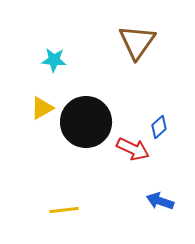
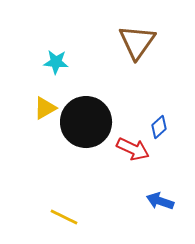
cyan star: moved 2 px right, 2 px down
yellow triangle: moved 3 px right
yellow line: moved 7 px down; rotated 32 degrees clockwise
